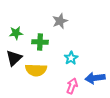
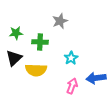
blue arrow: moved 1 px right
